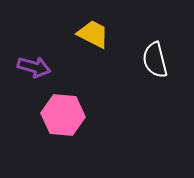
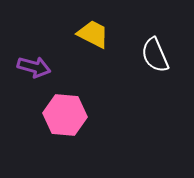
white semicircle: moved 5 px up; rotated 9 degrees counterclockwise
pink hexagon: moved 2 px right
